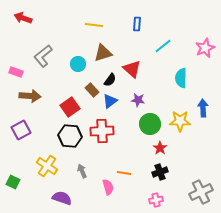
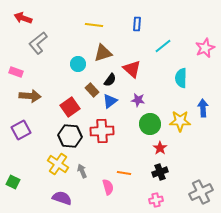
gray L-shape: moved 5 px left, 13 px up
yellow cross: moved 11 px right, 2 px up
